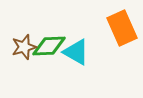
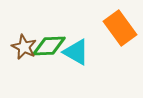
orange rectangle: moved 2 px left; rotated 12 degrees counterclockwise
brown star: rotated 30 degrees counterclockwise
